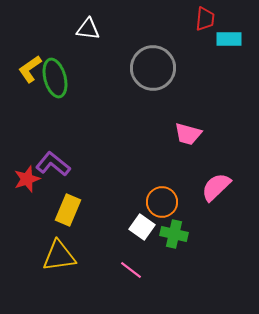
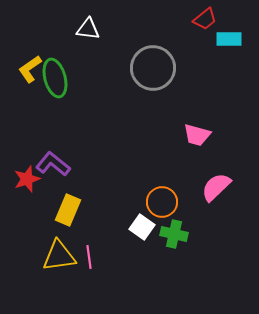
red trapezoid: rotated 45 degrees clockwise
pink trapezoid: moved 9 px right, 1 px down
pink line: moved 42 px left, 13 px up; rotated 45 degrees clockwise
